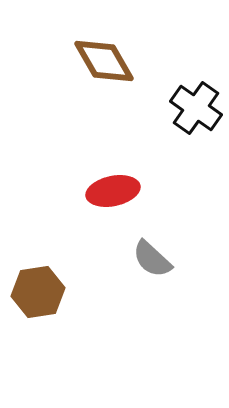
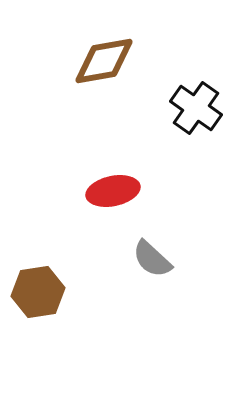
brown diamond: rotated 70 degrees counterclockwise
